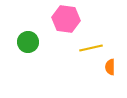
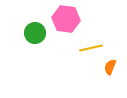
green circle: moved 7 px right, 9 px up
orange semicircle: rotated 21 degrees clockwise
